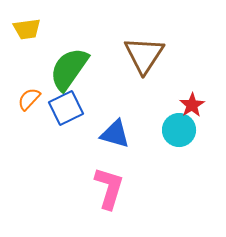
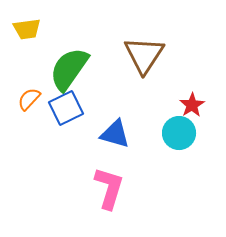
cyan circle: moved 3 px down
